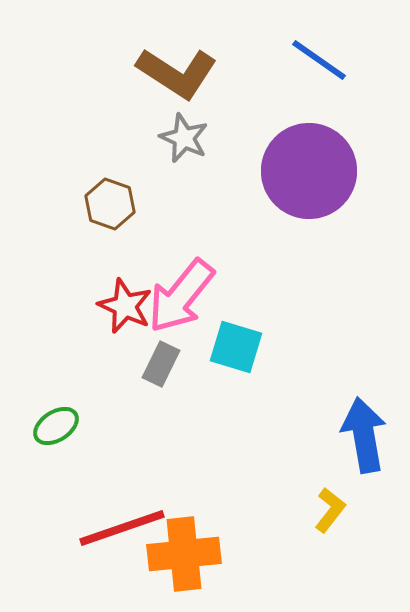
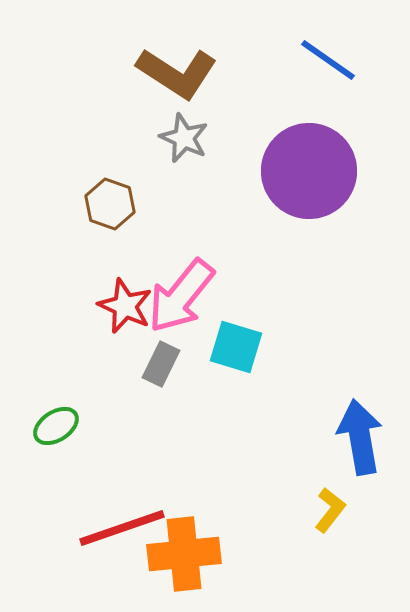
blue line: moved 9 px right
blue arrow: moved 4 px left, 2 px down
